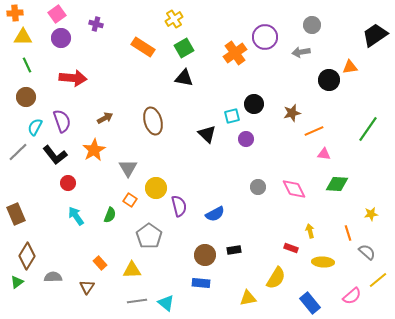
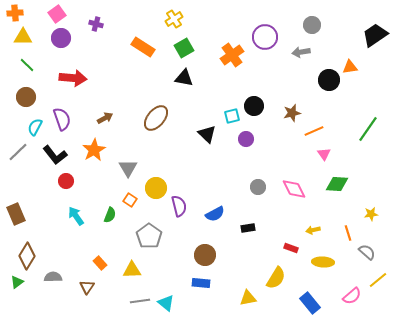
orange cross at (235, 53): moved 3 px left, 2 px down
green line at (27, 65): rotated 21 degrees counterclockwise
black circle at (254, 104): moved 2 px down
purple semicircle at (62, 121): moved 2 px up
brown ellipse at (153, 121): moved 3 px right, 3 px up; rotated 56 degrees clockwise
pink triangle at (324, 154): rotated 48 degrees clockwise
red circle at (68, 183): moved 2 px left, 2 px up
yellow arrow at (310, 231): moved 3 px right, 1 px up; rotated 88 degrees counterclockwise
black rectangle at (234, 250): moved 14 px right, 22 px up
gray line at (137, 301): moved 3 px right
